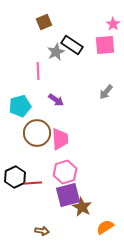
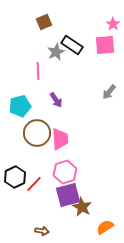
gray arrow: moved 3 px right
purple arrow: rotated 21 degrees clockwise
red line: moved 1 px right, 1 px down; rotated 42 degrees counterclockwise
